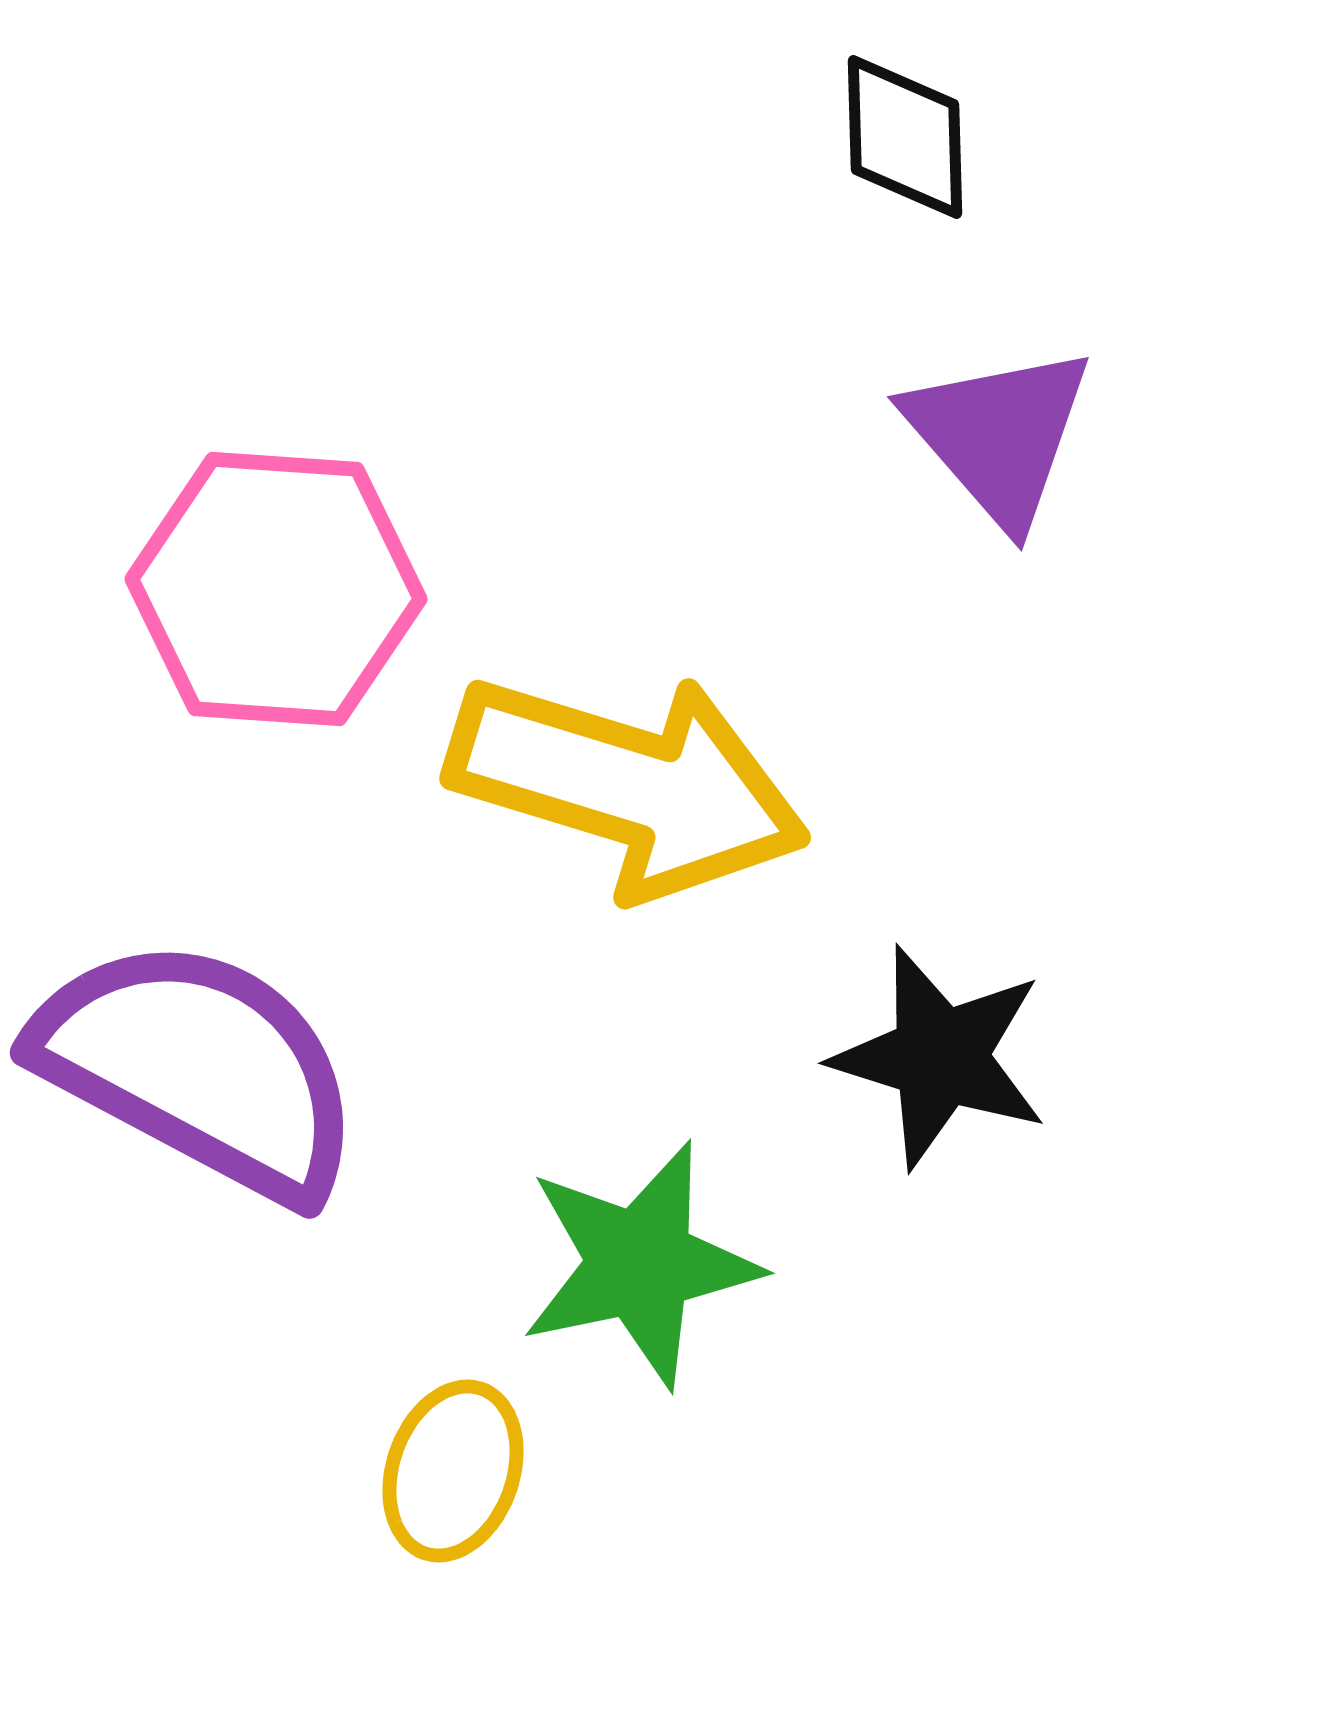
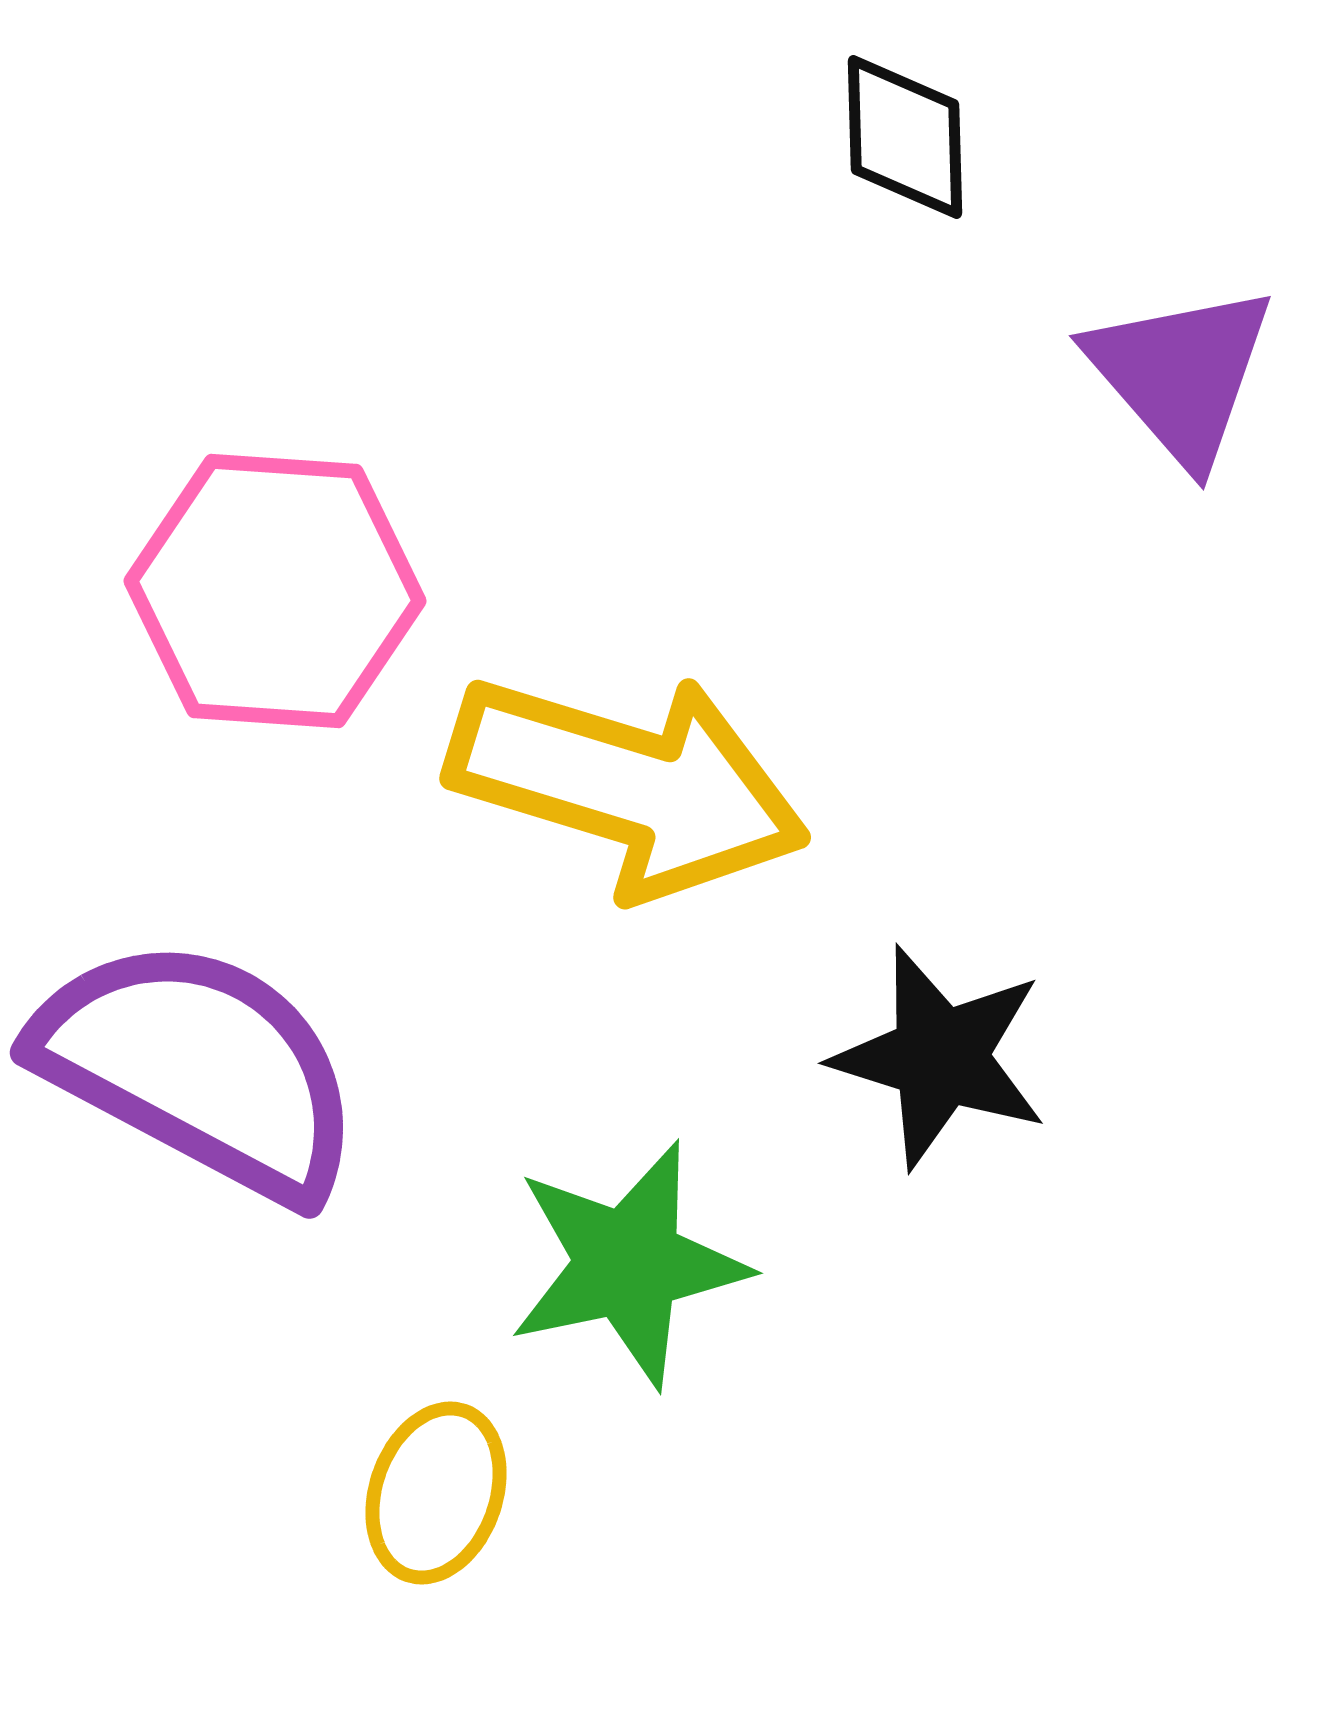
purple triangle: moved 182 px right, 61 px up
pink hexagon: moved 1 px left, 2 px down
green star: moved 12 px left
yellow ellipse: moved 17 px left, 22 px down
